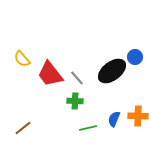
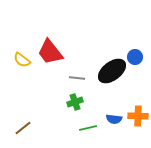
yellow semicircle: moved 1 px down; rotated 12 degrees counterclockwise
red trapezoid: moved 22 px up
gray line: rotated 42 degrees counterclockwise
green cross: moved 1 px down; rotated 21 degrees counterclockwise
blue semicircle: rotated 105 degrees counterclockwise
